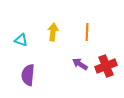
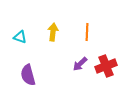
cyan triangle: moved 1 px left, 3 px up
purple arrow: rotated 77 degrees counterclockwise
purple semicircle: rotated 20 degrees counterclockwise
